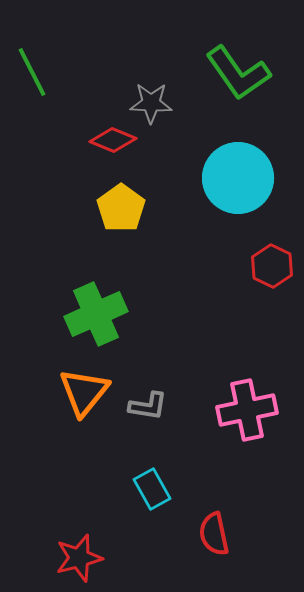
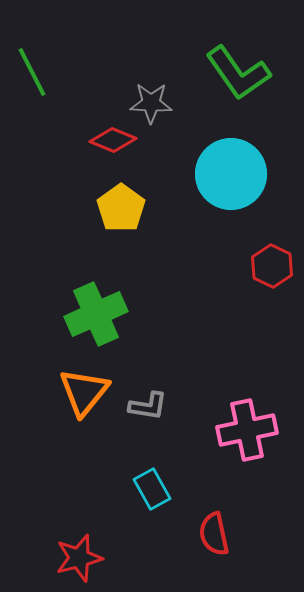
cyan circle: moved 7 px left, 4 px up
pink cross: moved 20 px down
